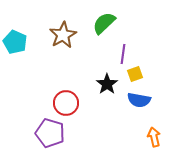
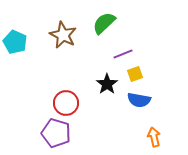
brown star: rotated 16 degrees counterclockwise
purple line: rotated 60 degrees clockwise
purple pentagon: moved 6 px right
